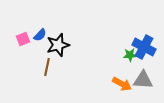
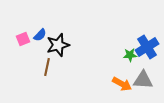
blue cross: moved 3 px right; rotated 30 degrees clockwise
